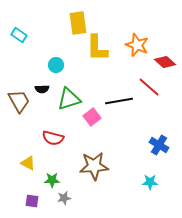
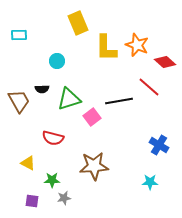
yellow rectangle: rotated 15 degrees counterclockwise
cyan rectangle: rotated 35 degrees counterclockwise
yellow L-shape: moved 9 px right
cyan circle: moved 1 px right, 4 px up
